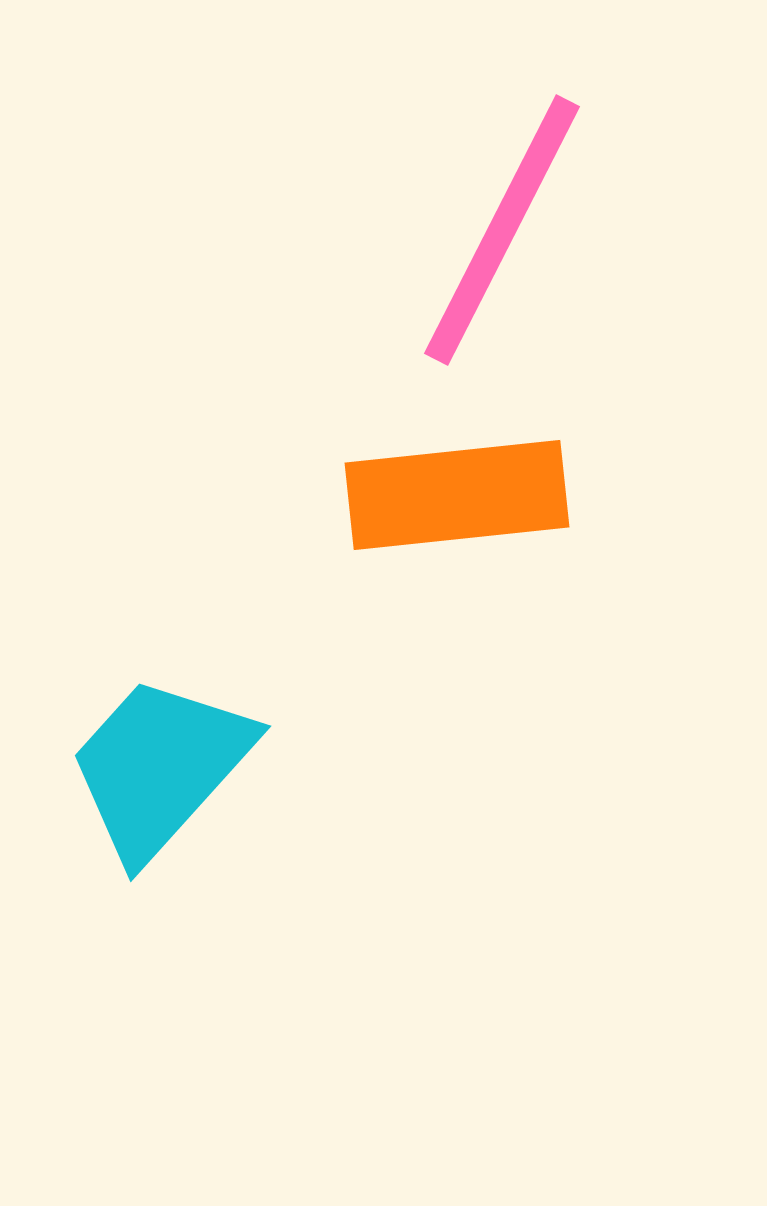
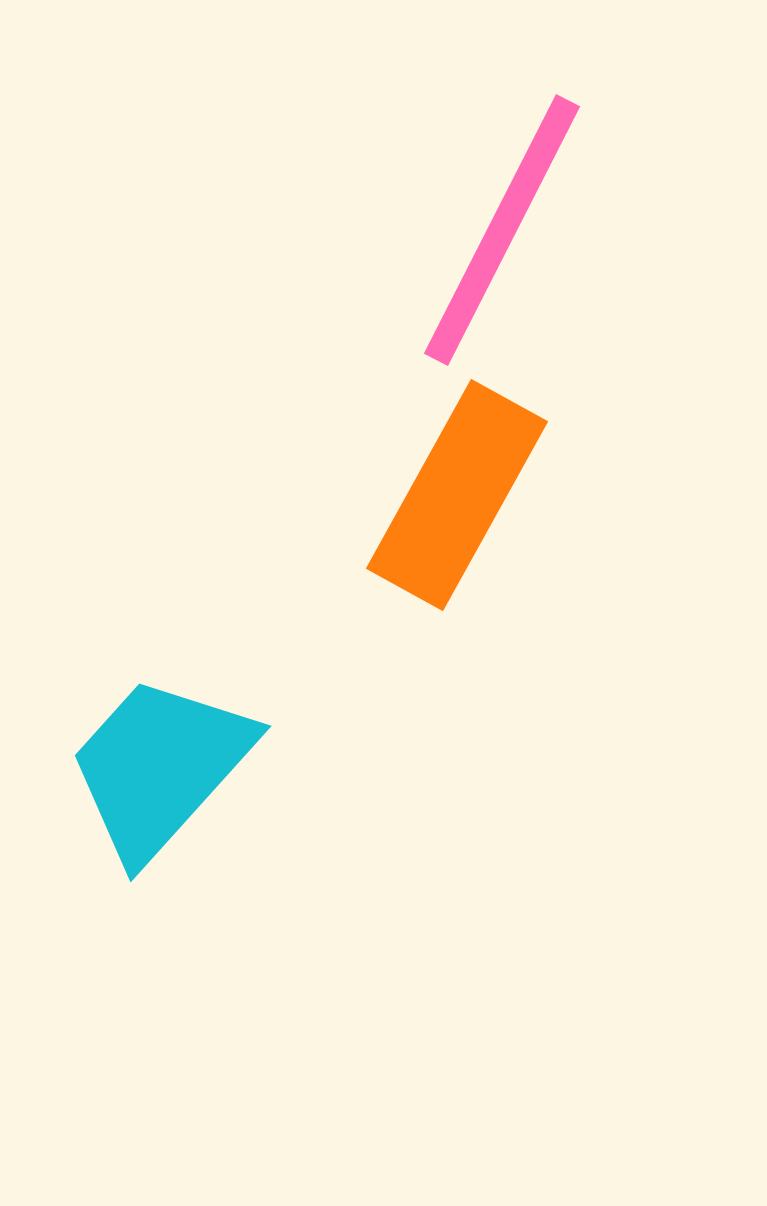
orange rectangle: rotated 55 degrees counterclockwise
